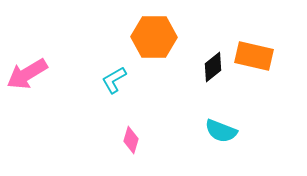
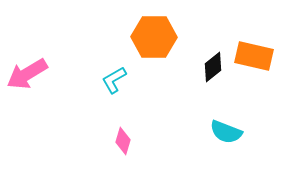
cyan semicircle: moved 5 px right, 1 px down
pink diamond: moved 8 px left, 1 px down
